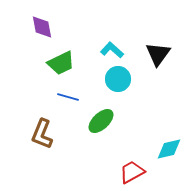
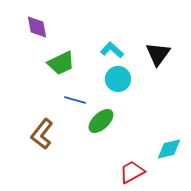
purple diamond: moved 5 px left
blue line: moved 7 px right, 3 px down
brown L-shape: rotated 16 degrees clockwise
